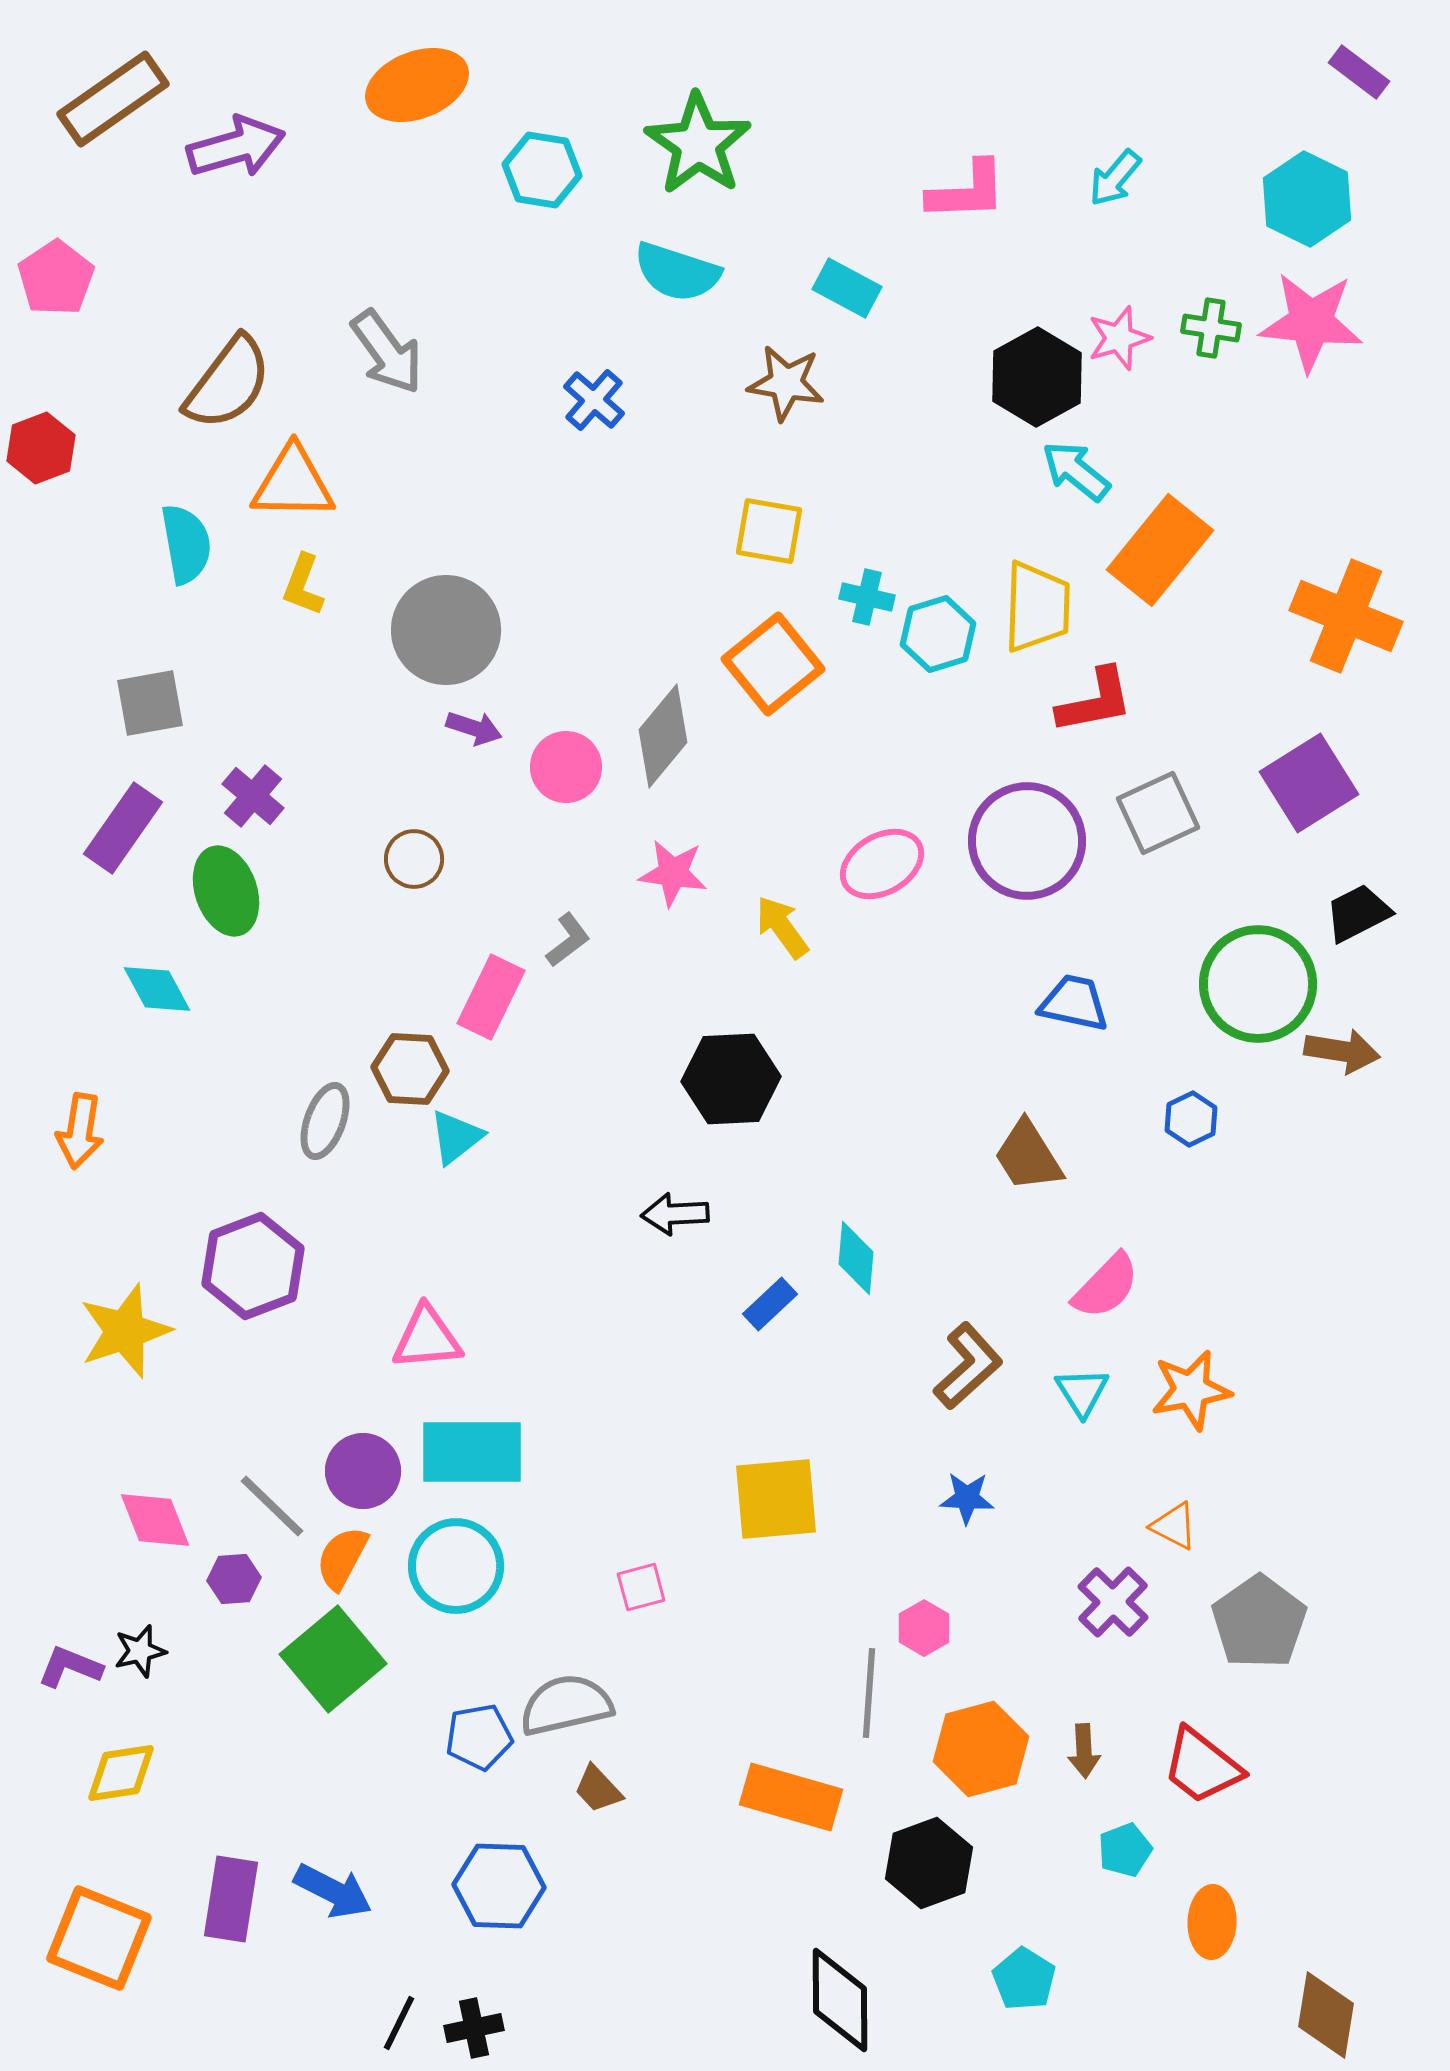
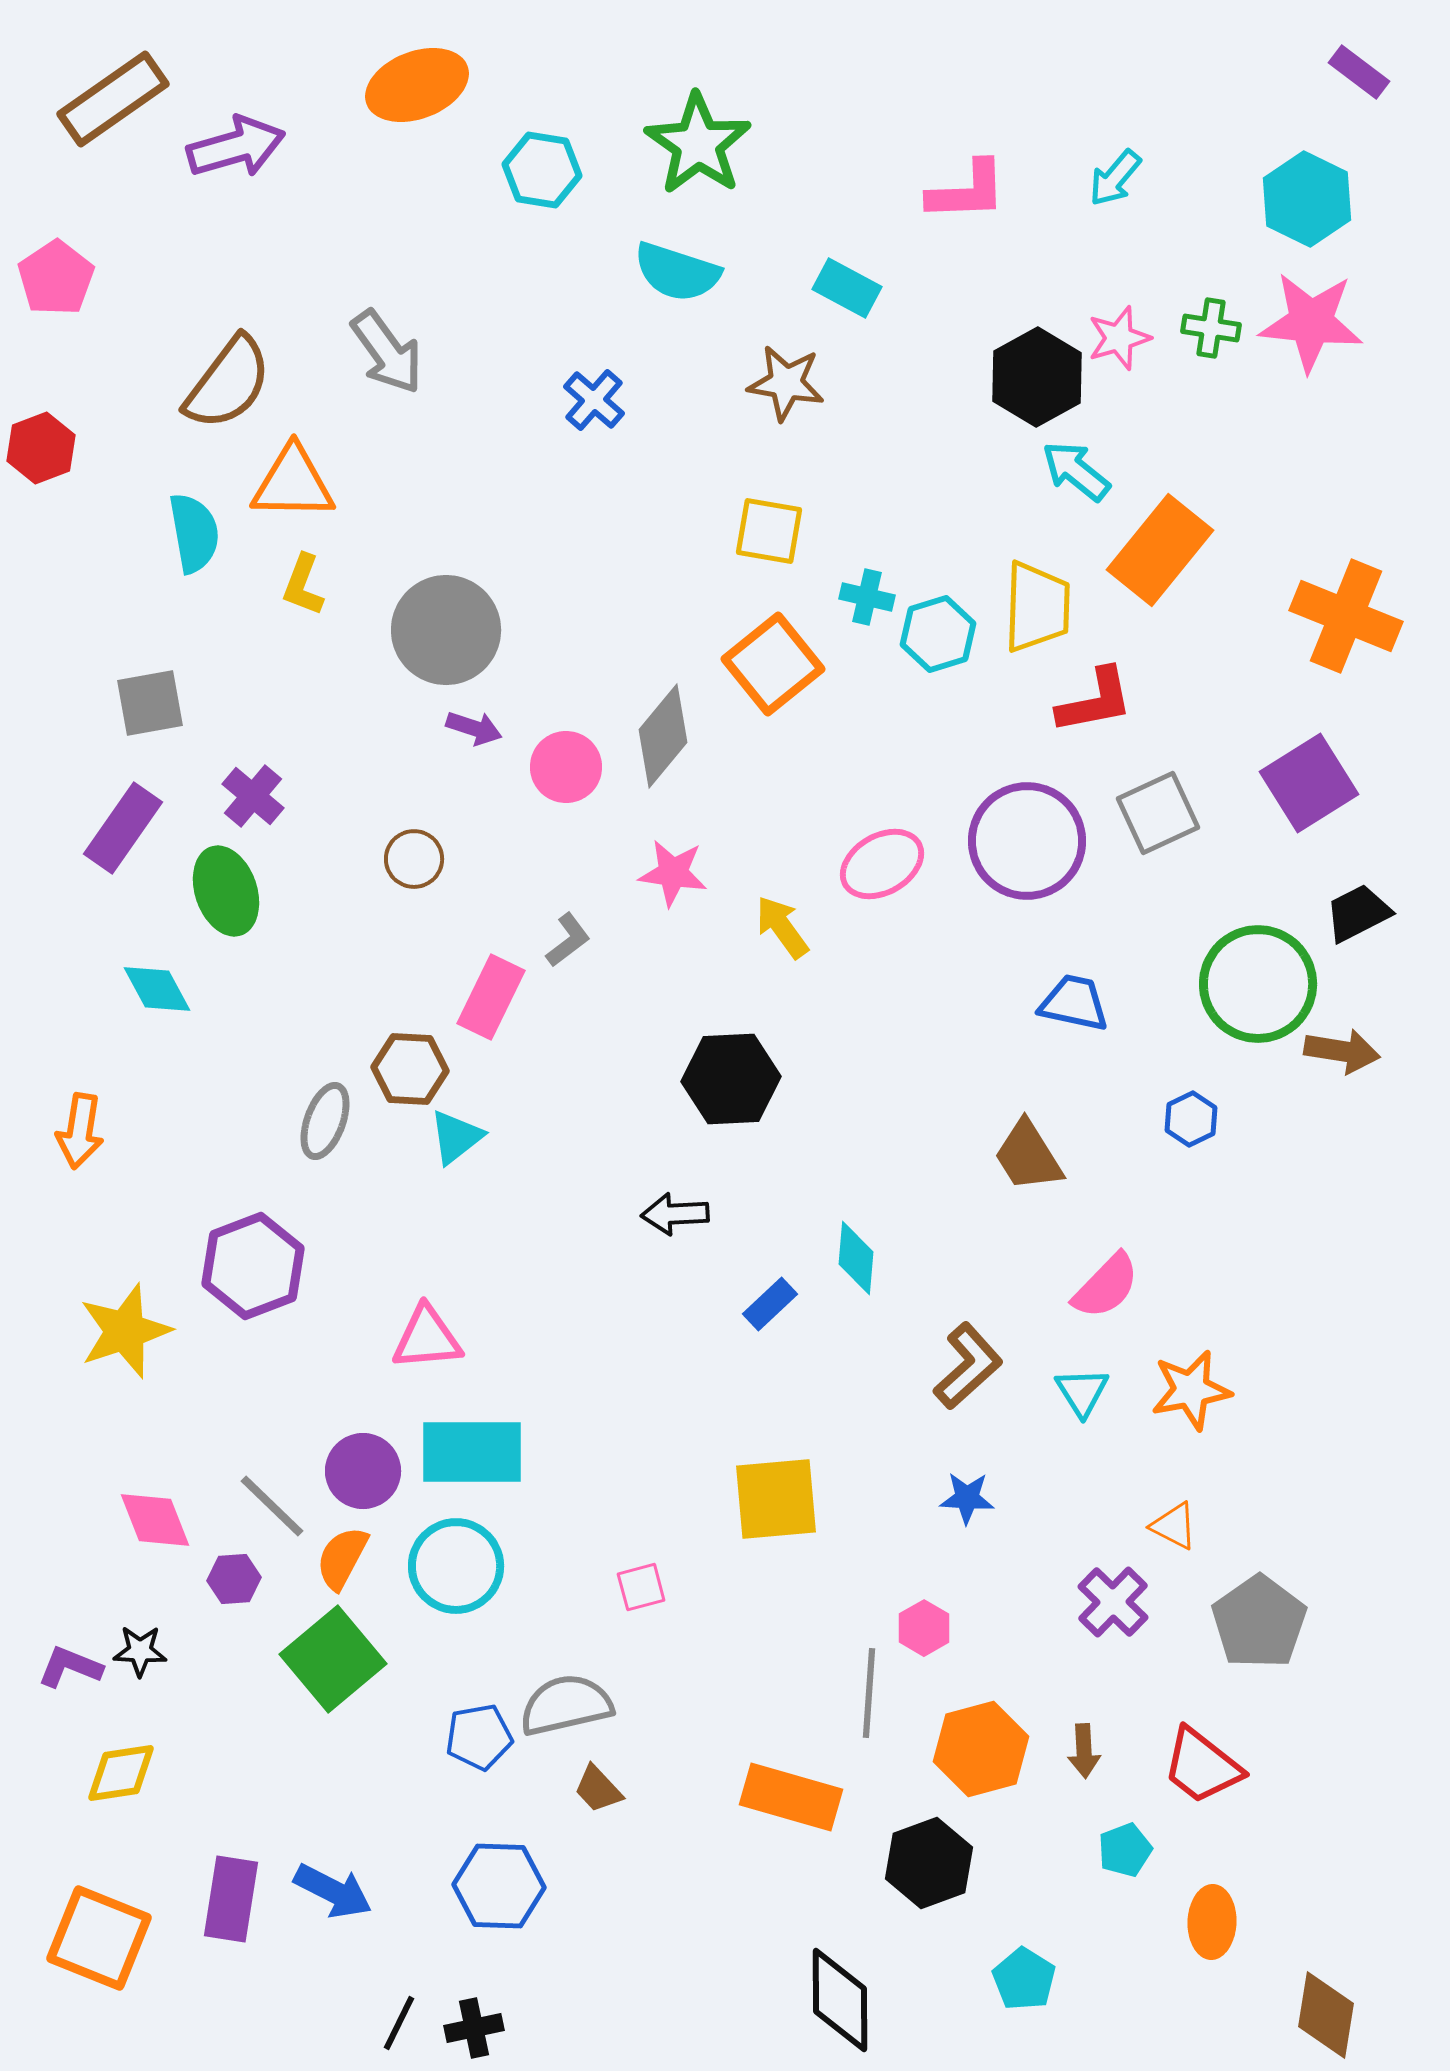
cyan semicircle at (186, 544): moved 8 px right, 11 px up
black star at (140, 1651): rotated 16 degrees clockwise
